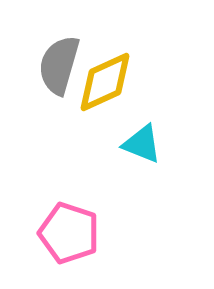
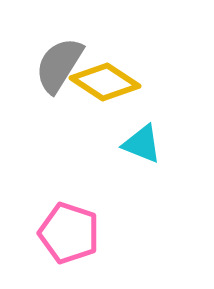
gray semicircle: rotated 16 degrees clockwise
yellow diamond: rotated 58 degrees clockwise
